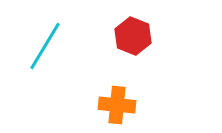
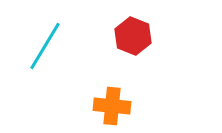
orange cross: moved 5 px left, 1 px down
